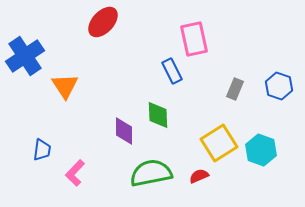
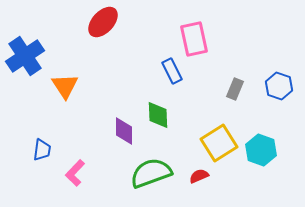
green semicircle: rotated 9 degrees counterclockwise
